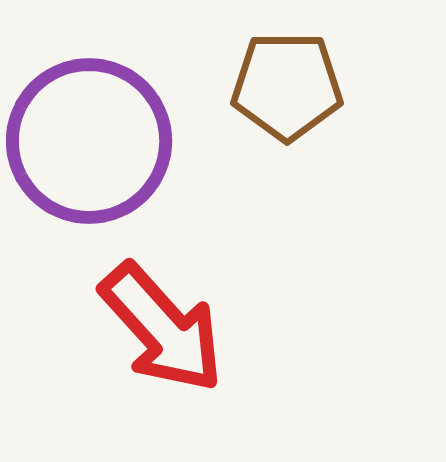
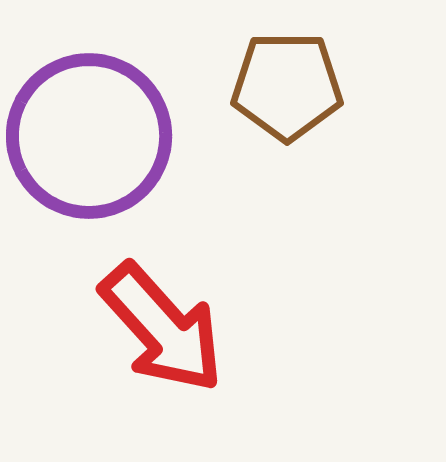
purple circle: moved 5 px up
